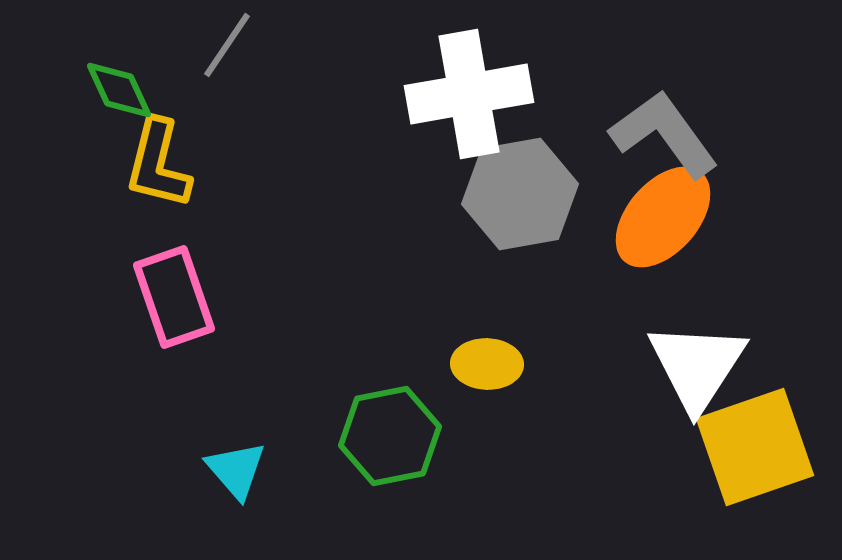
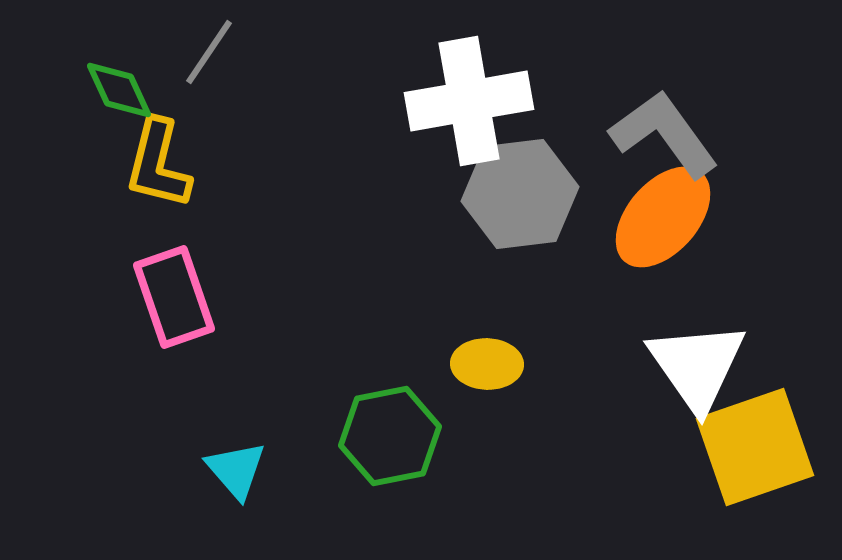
gray line: moved 18 px left, 7 px down
white cross: moved 7 px down
gray hexagon: rotated 3 degrees clockwise
white triangle: rotated 8 degrees counterclockwise
